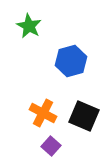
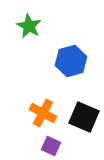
black square: moved 1 px down
purple square: rotated 18 degrees counterclockwise
